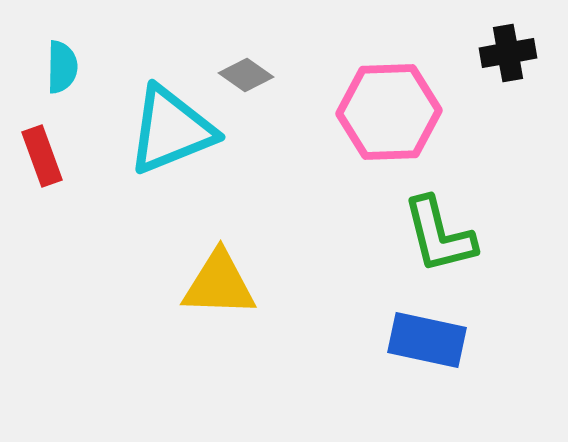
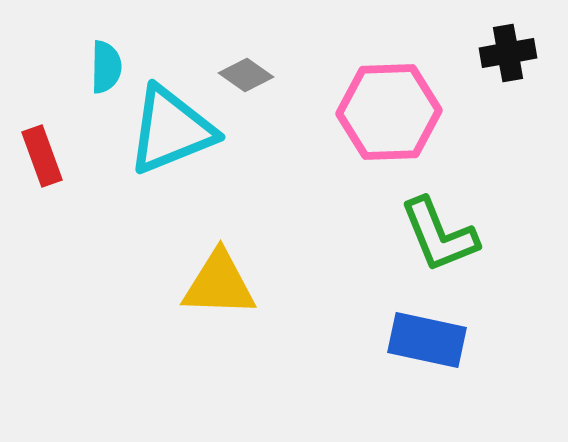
cyan semicircle: moved 44 px right
green L-shape: rotated 8 degrees counterclockwise
